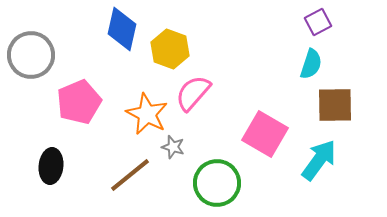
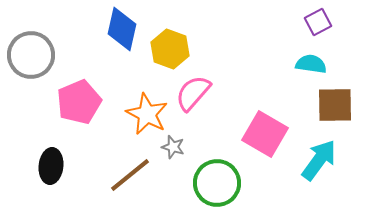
cyan semicircle: rotated 100 degrees counterclockwise
